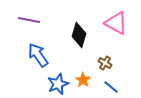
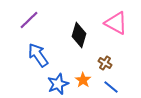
purple line: rotated 55 degrees counterclockwise
